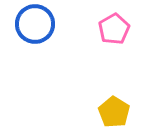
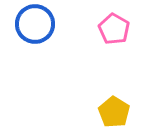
pink pentagon: rotated 12 degrees counterclockwise
